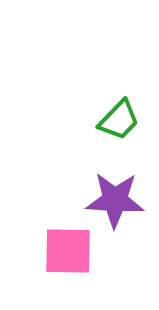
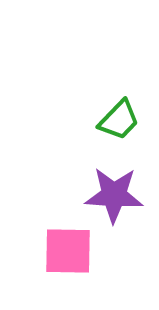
purple star: moved 1 px left, 5 px up
